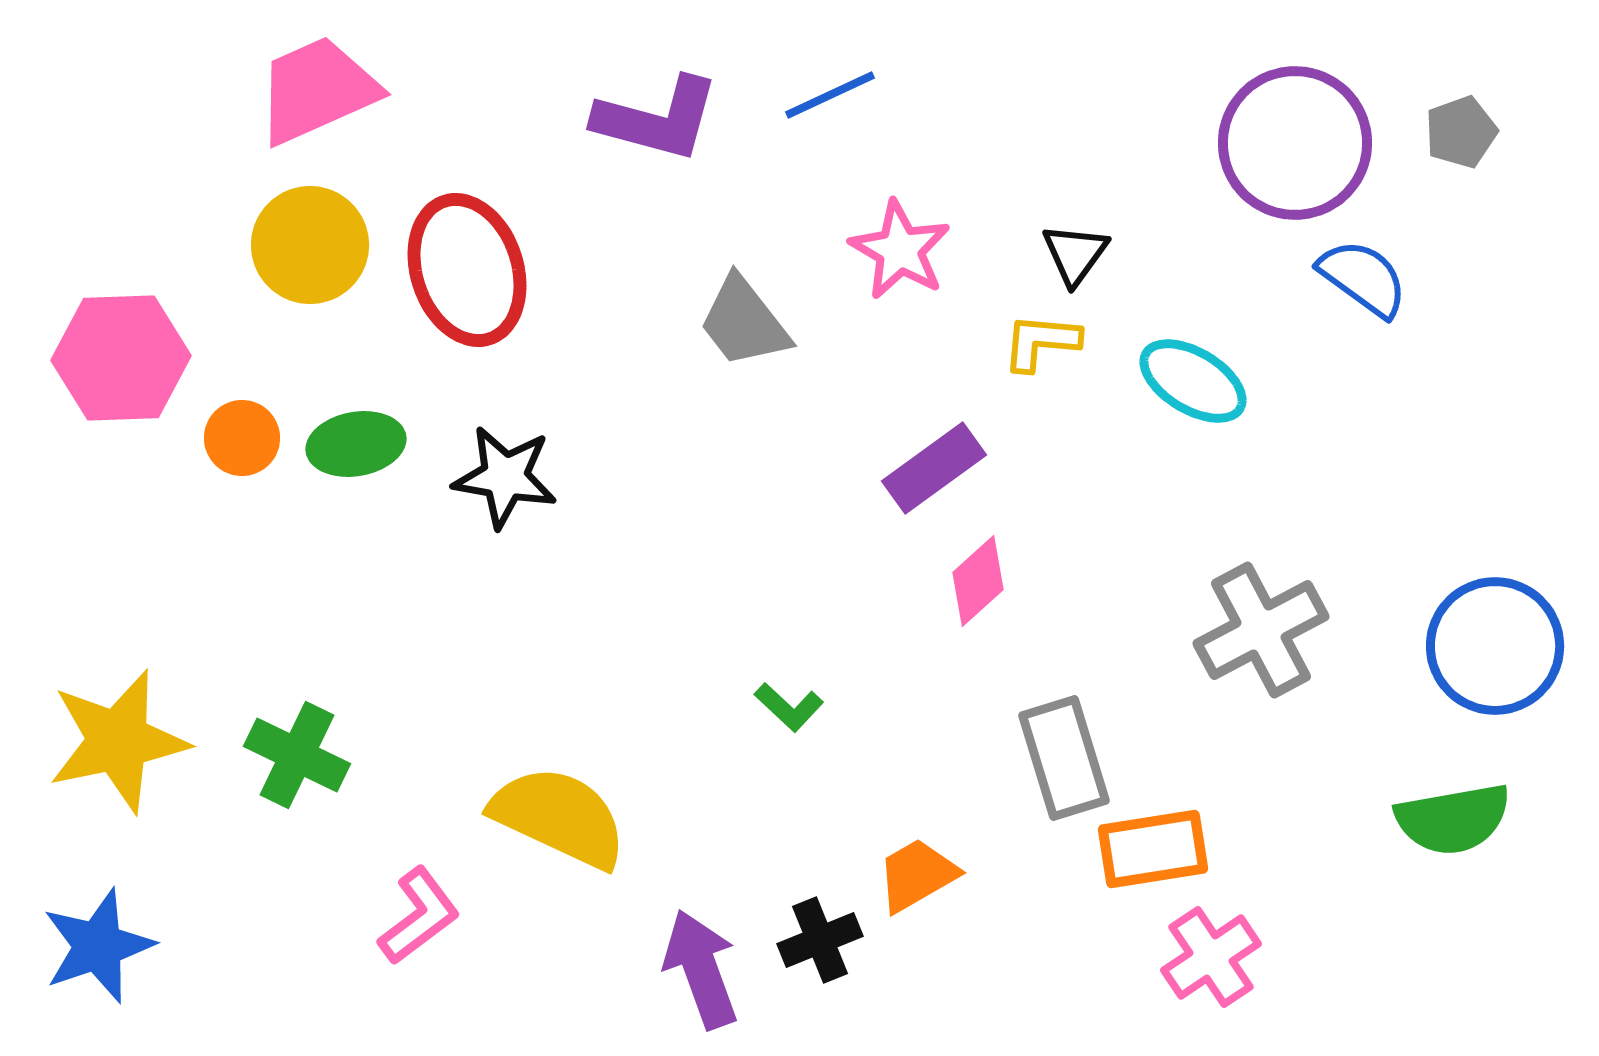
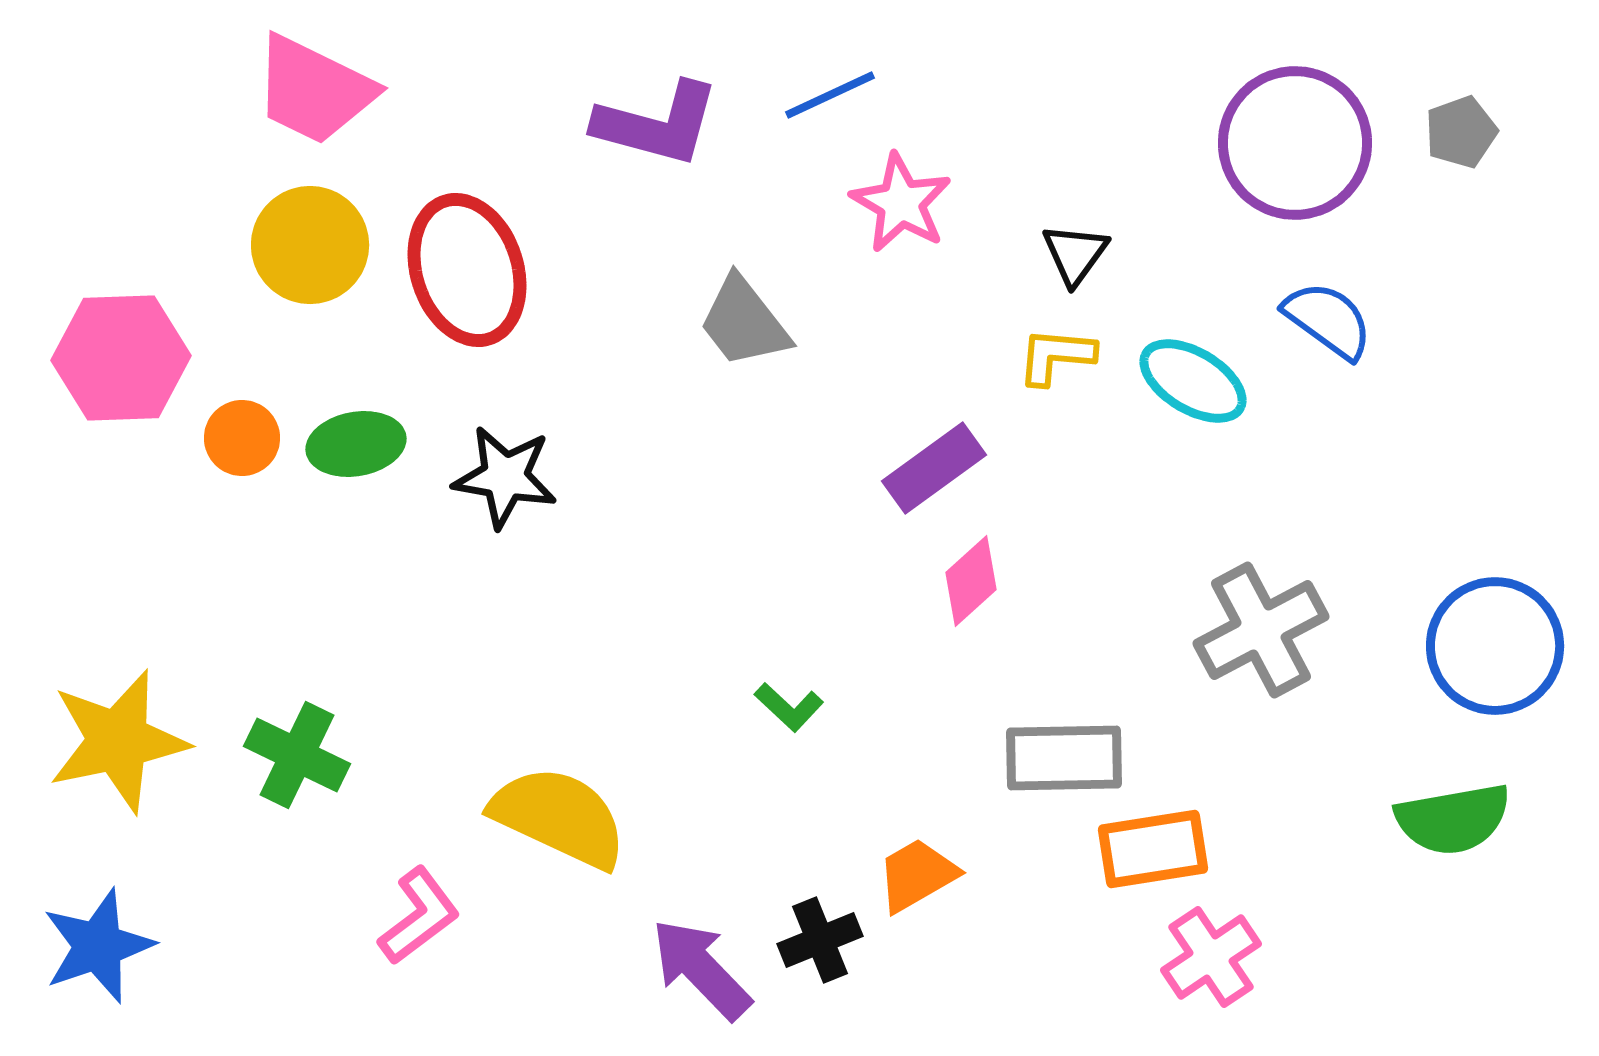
pink trapezoid: moved 3 px left; rotated 130 degrees counterclockwise
purple L-shape: moved 5 px down
pink star: moved 1 px right, 47 px up
blue semicircle: moved 35 px left, 42 px down
yellow L-shape: moved 15 px right, 14 px down
pink diamond: moved 7 px left
gray rectangle: rotated 74 degrees counterclockwise
purple arrow: rotated 24 degrees counterclockwise
